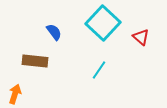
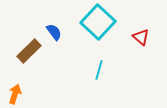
cyan square: moved 5 px left, 1 px up
brown rectangle: moved 6 px left, 10 px up; rotated 50 degrees counterclockwise
cyan line: rotated 18 degrees counterclockwise
